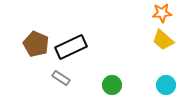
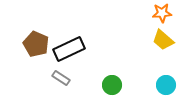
black rectangle: moved 2 px left, 2 px down
